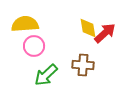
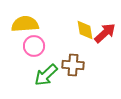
yellow diamond: moved 3 px left, 2 px down
brown cross: moved 10 px left
